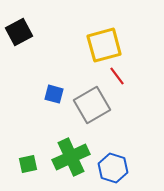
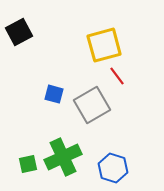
green cross: moved 8 px left
